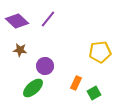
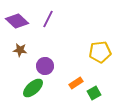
purple line: rotated 12 degrees counterclockwise
orange rectangle: rotated 32 degrees clockwise
